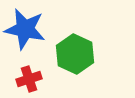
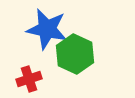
blue star: moved 22 px right
